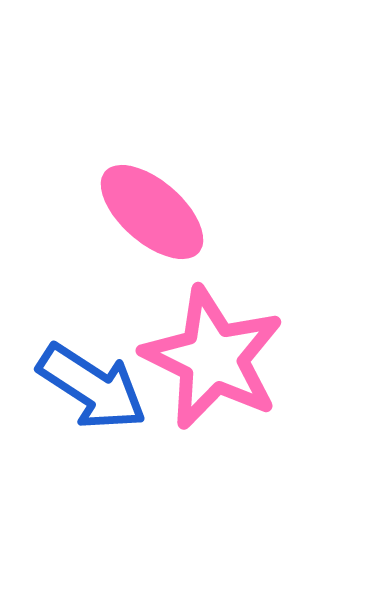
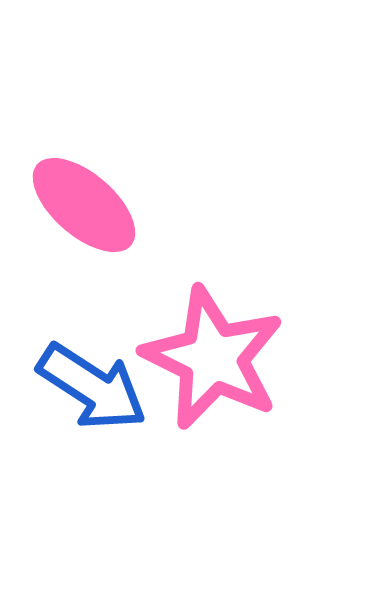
pink ellipse: moved 68 px left, 7 px up
